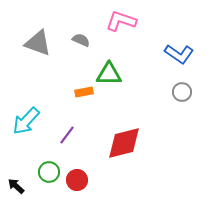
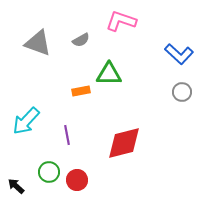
gray semicircle: rotated 126 degrees clockwise
blue L-shape: rotated 8 degrees clockwise
orange rectangle: moved 3 px left, 1 px up
purple line: rotated 48 degrees counterclockwise
